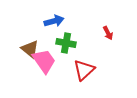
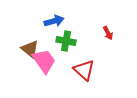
green cross: moved 2 px up
red triangle: rotated 35 degrees counterclockwise
